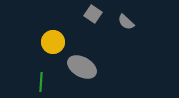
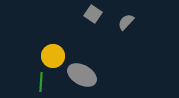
gray semicircle: rotated 90 degrees clockwise
yellow circle: moved 14 px down
gray ellipse: moved 8 px down
